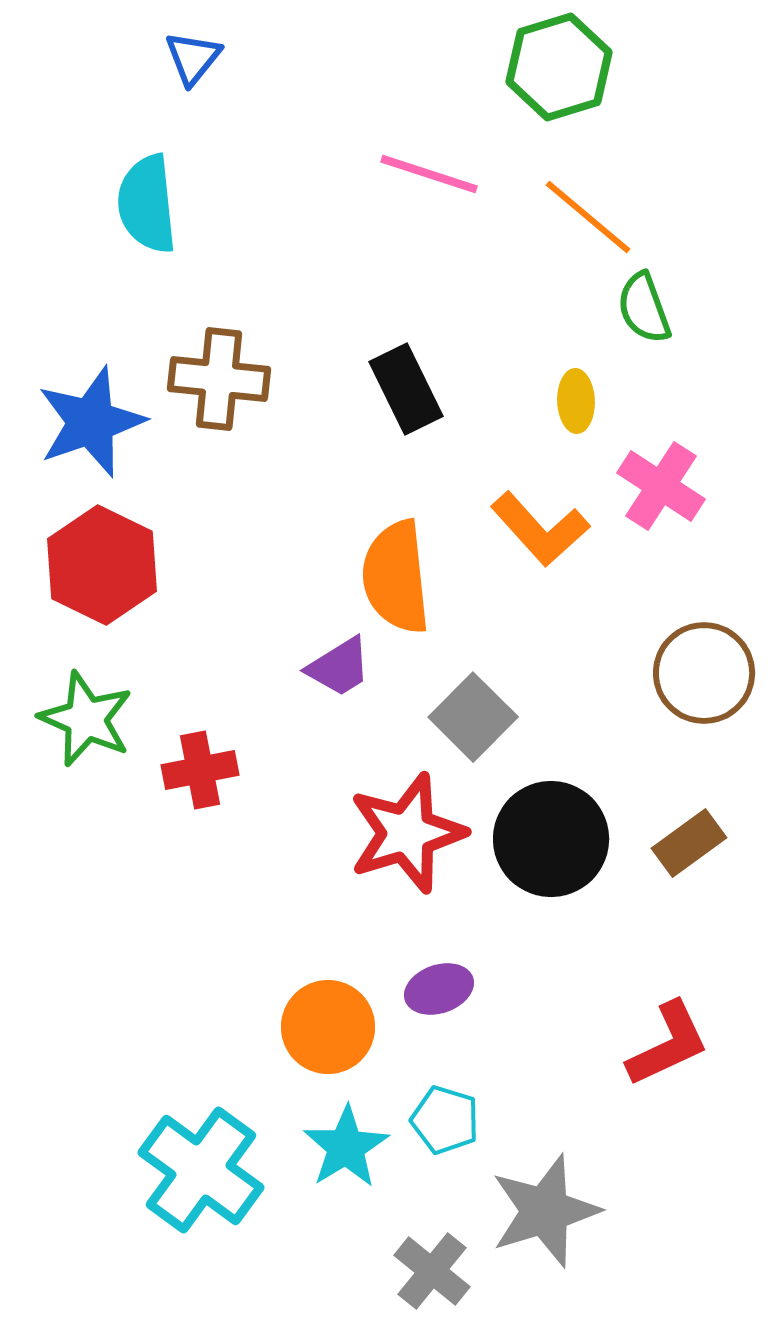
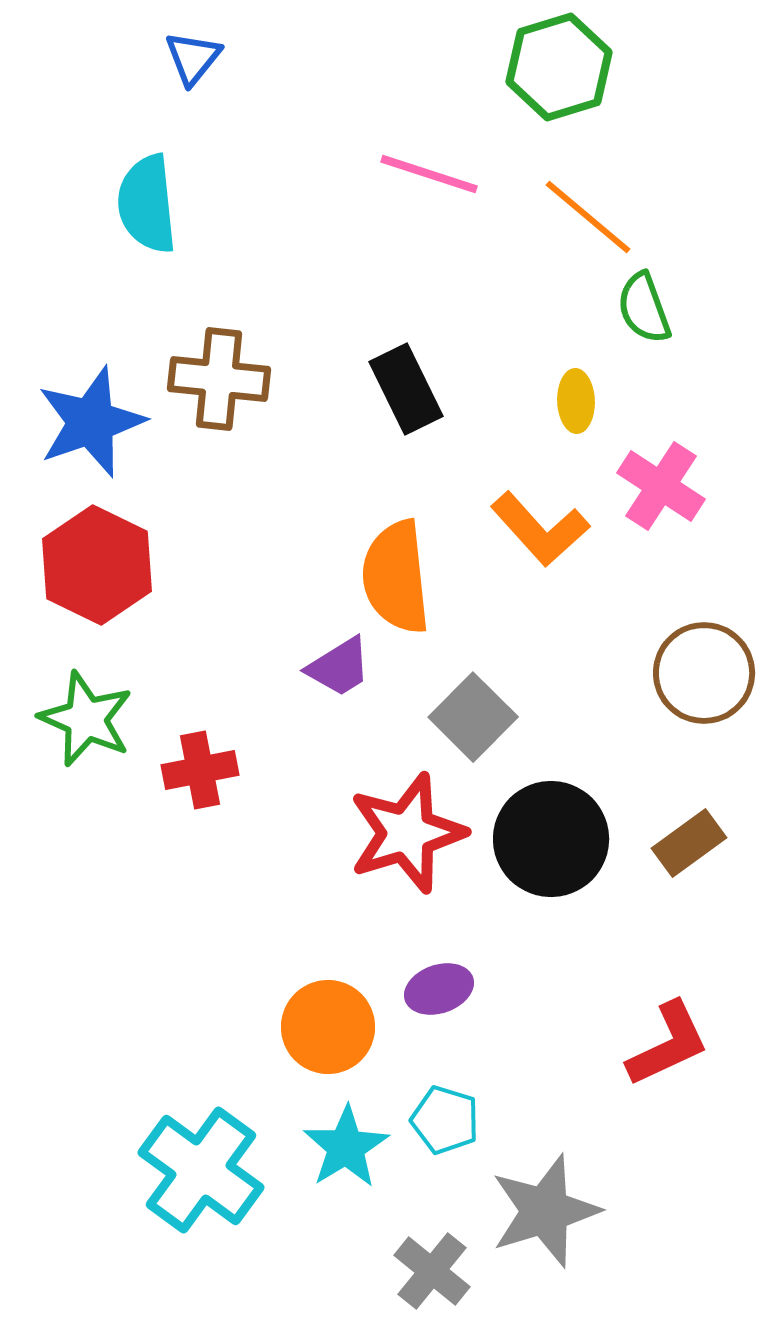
red hexagon: moved 5 px left
